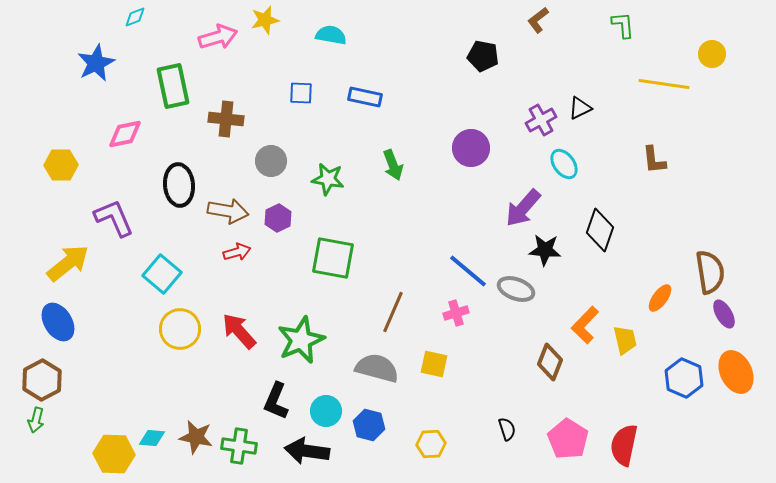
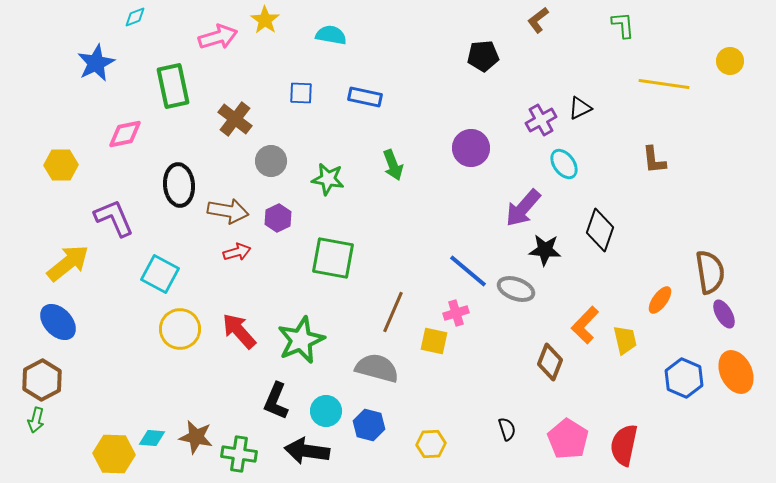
yellow star at (265, 20): rotated 24 degrees counterclockwise
yellow circle at (712, 54): moved 18 px right, 7 px down
black pentagon at (483, 56): rotated 16 degrees counterclockwise
brown cross at (226, 119): moved 9 px right; rotated 32 degrees clockwise
cyan square at (162, 274): moved 2 px left; rotated 12 degrees counterclockwise
orange ellipse at (660, 298): moved 2 px down
blue ellipse at (58, 322): rotated 12 degrees counterclockwise
yellow square at (434, 364): moved 23 px up
green cross at (239, 446): moved 8 px down
